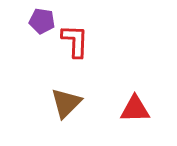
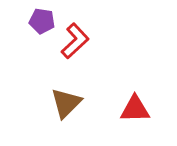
red L-shape: rotated 45 degrees clockwise
